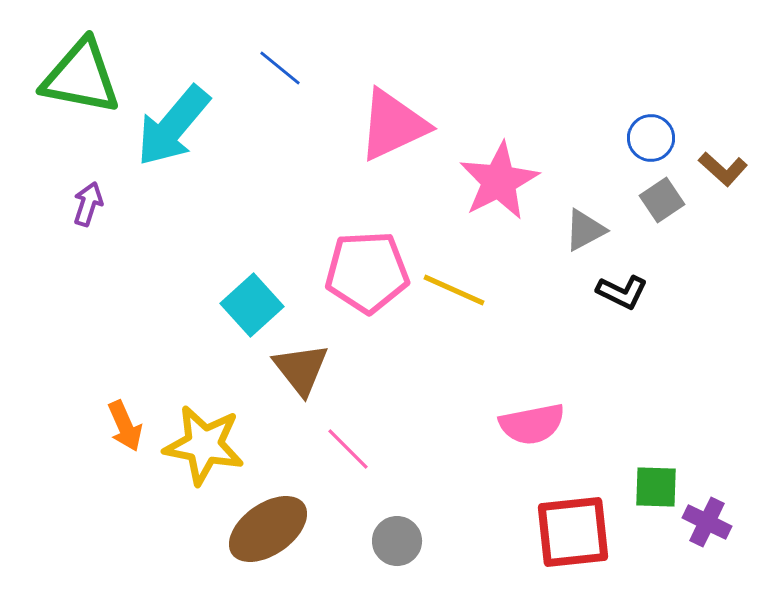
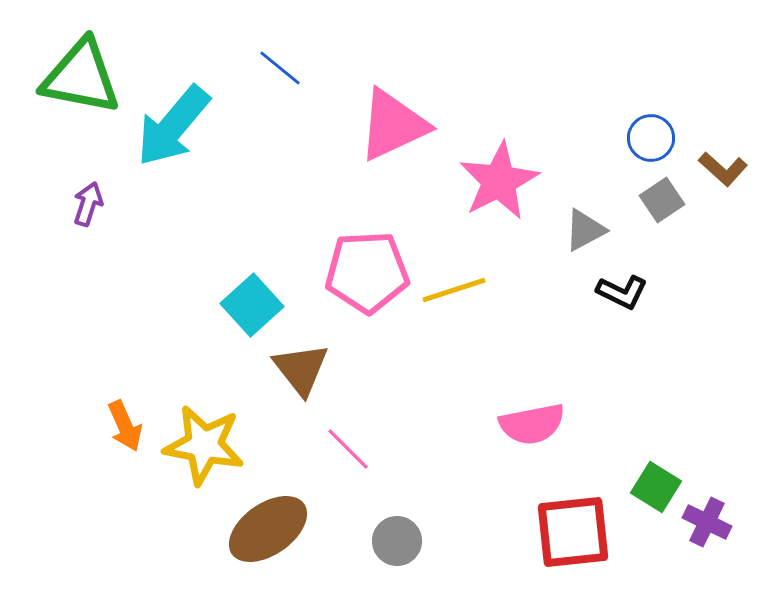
yellow line: rotated 42 degrees counterclockwise
green square: rotated 30 degrees clockwise
